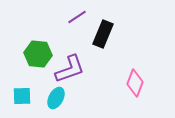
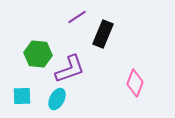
cyan ellipse: moved 1 px right, 1 px down
